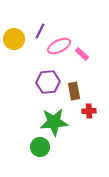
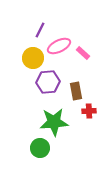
purple line: moved 1 px up
yellow circle: moved 19 px right, 19 px down
pink rectangle: moved 1 px right, 1 px up
brown rectangle: moved 2 px right
green circle: moved 1 px down
